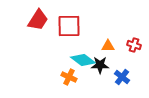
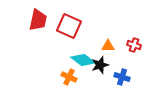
red trapezoid: rotated 20 degrees counterclockwise
red square: rotated 25 degrees clockwise
black star: rotated 18 degrees counterclockwise
blue cross: rotated 21 degrees counterclockwise
